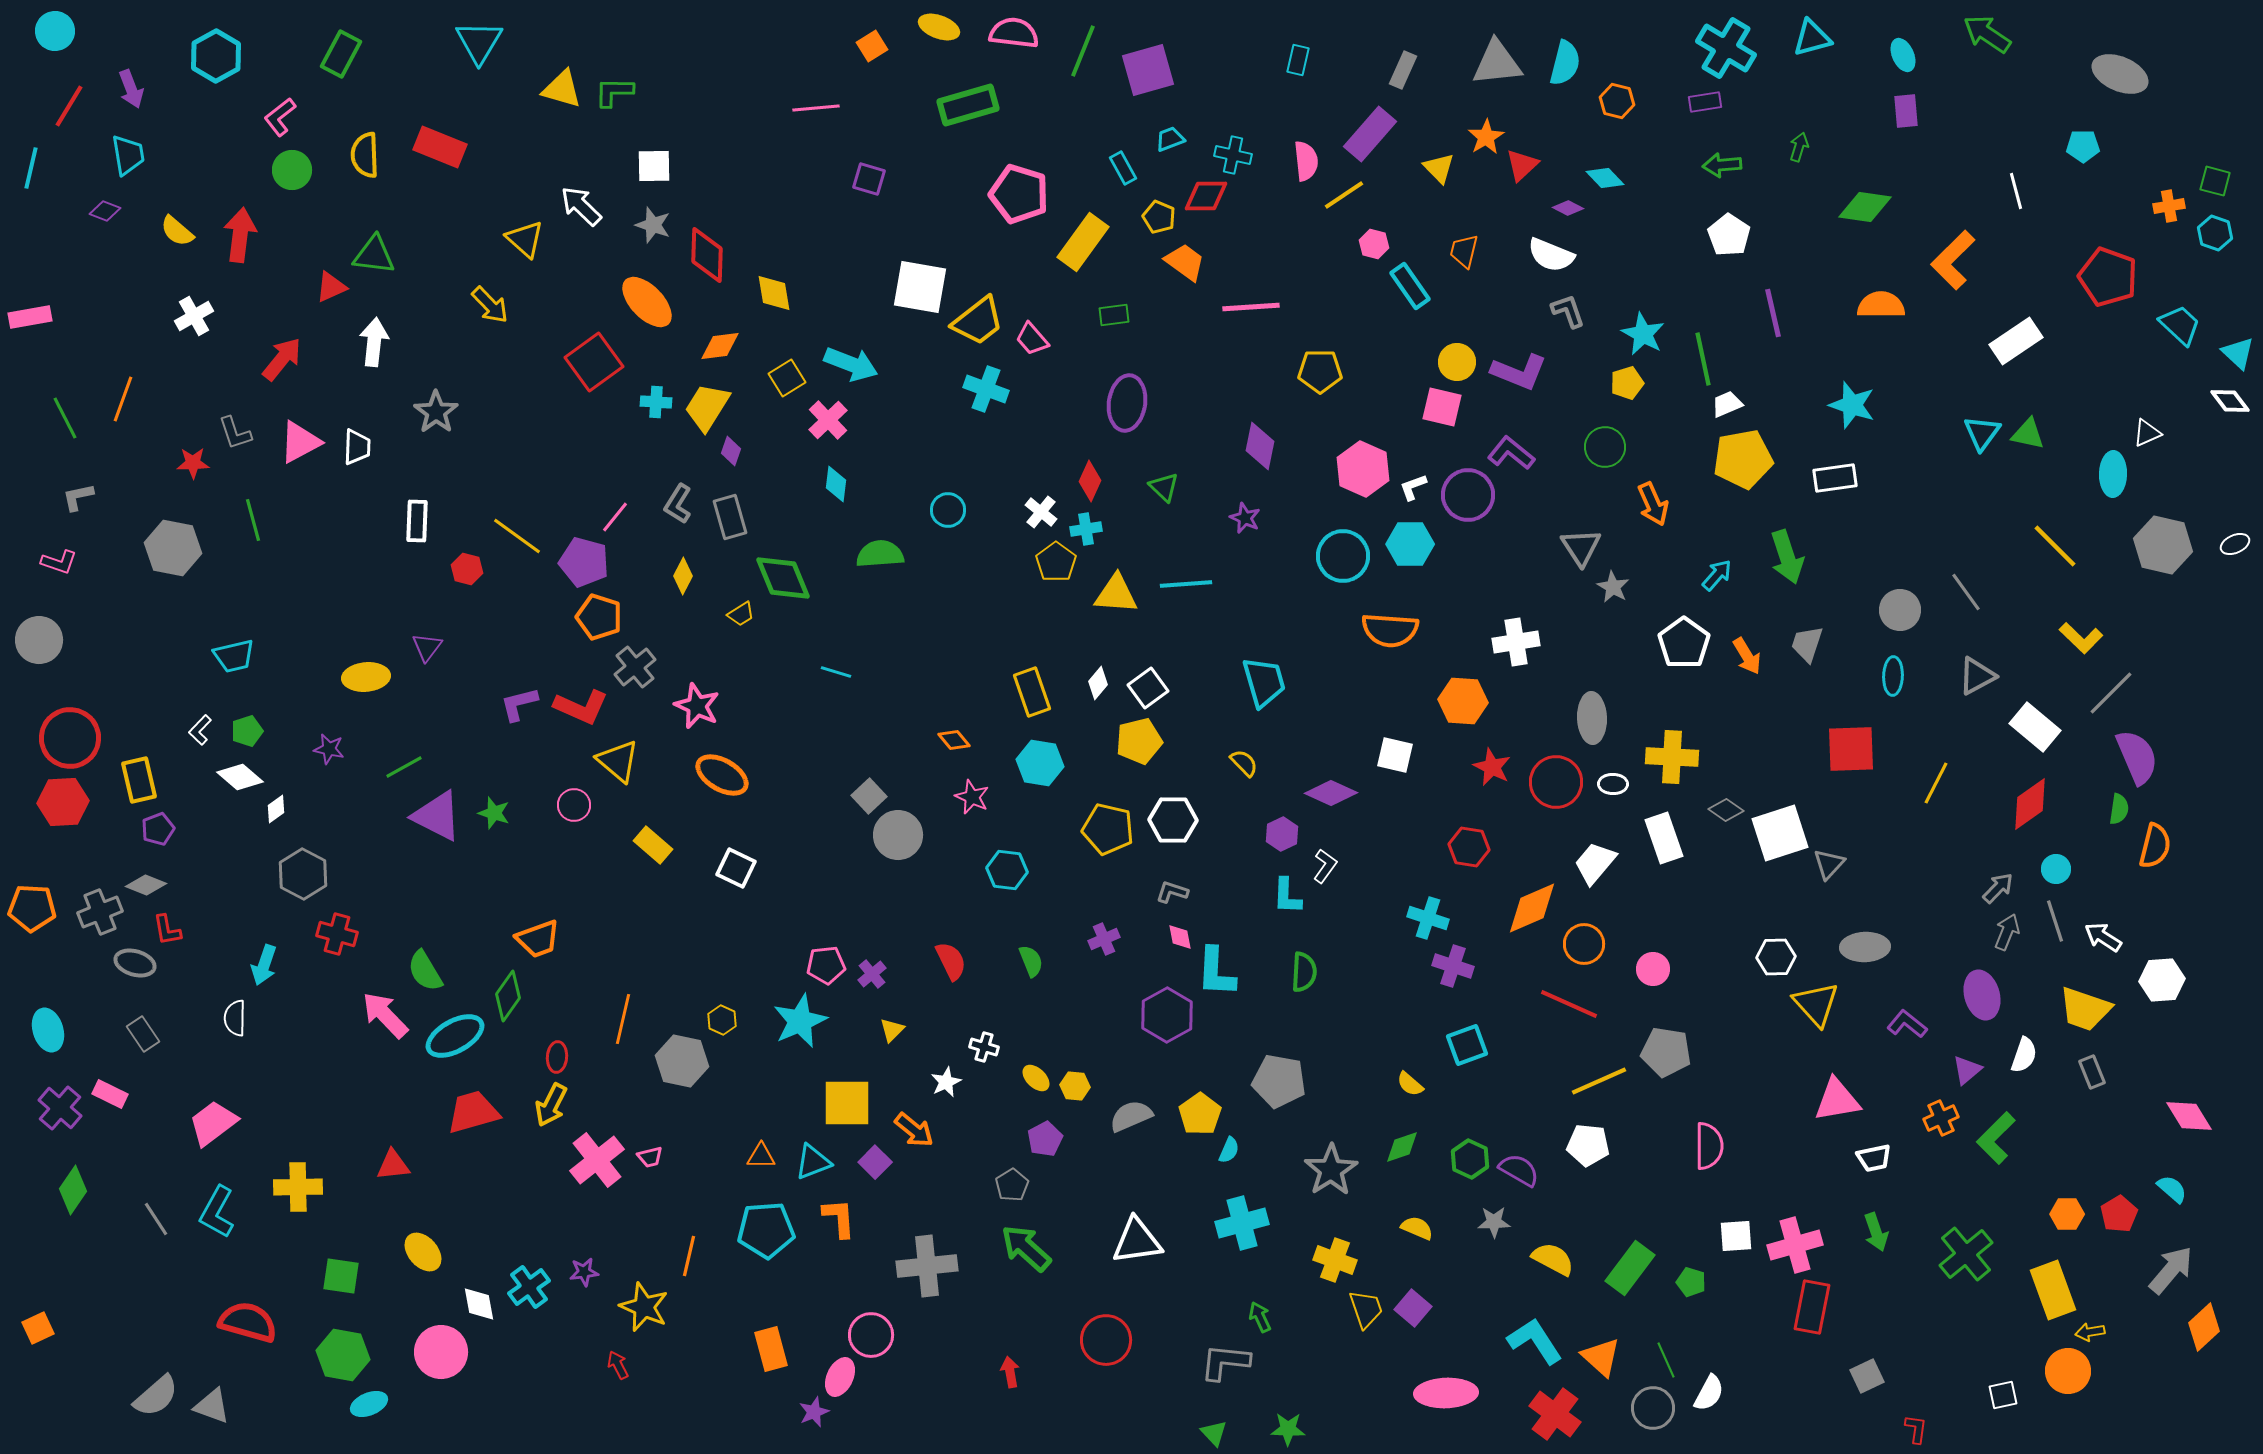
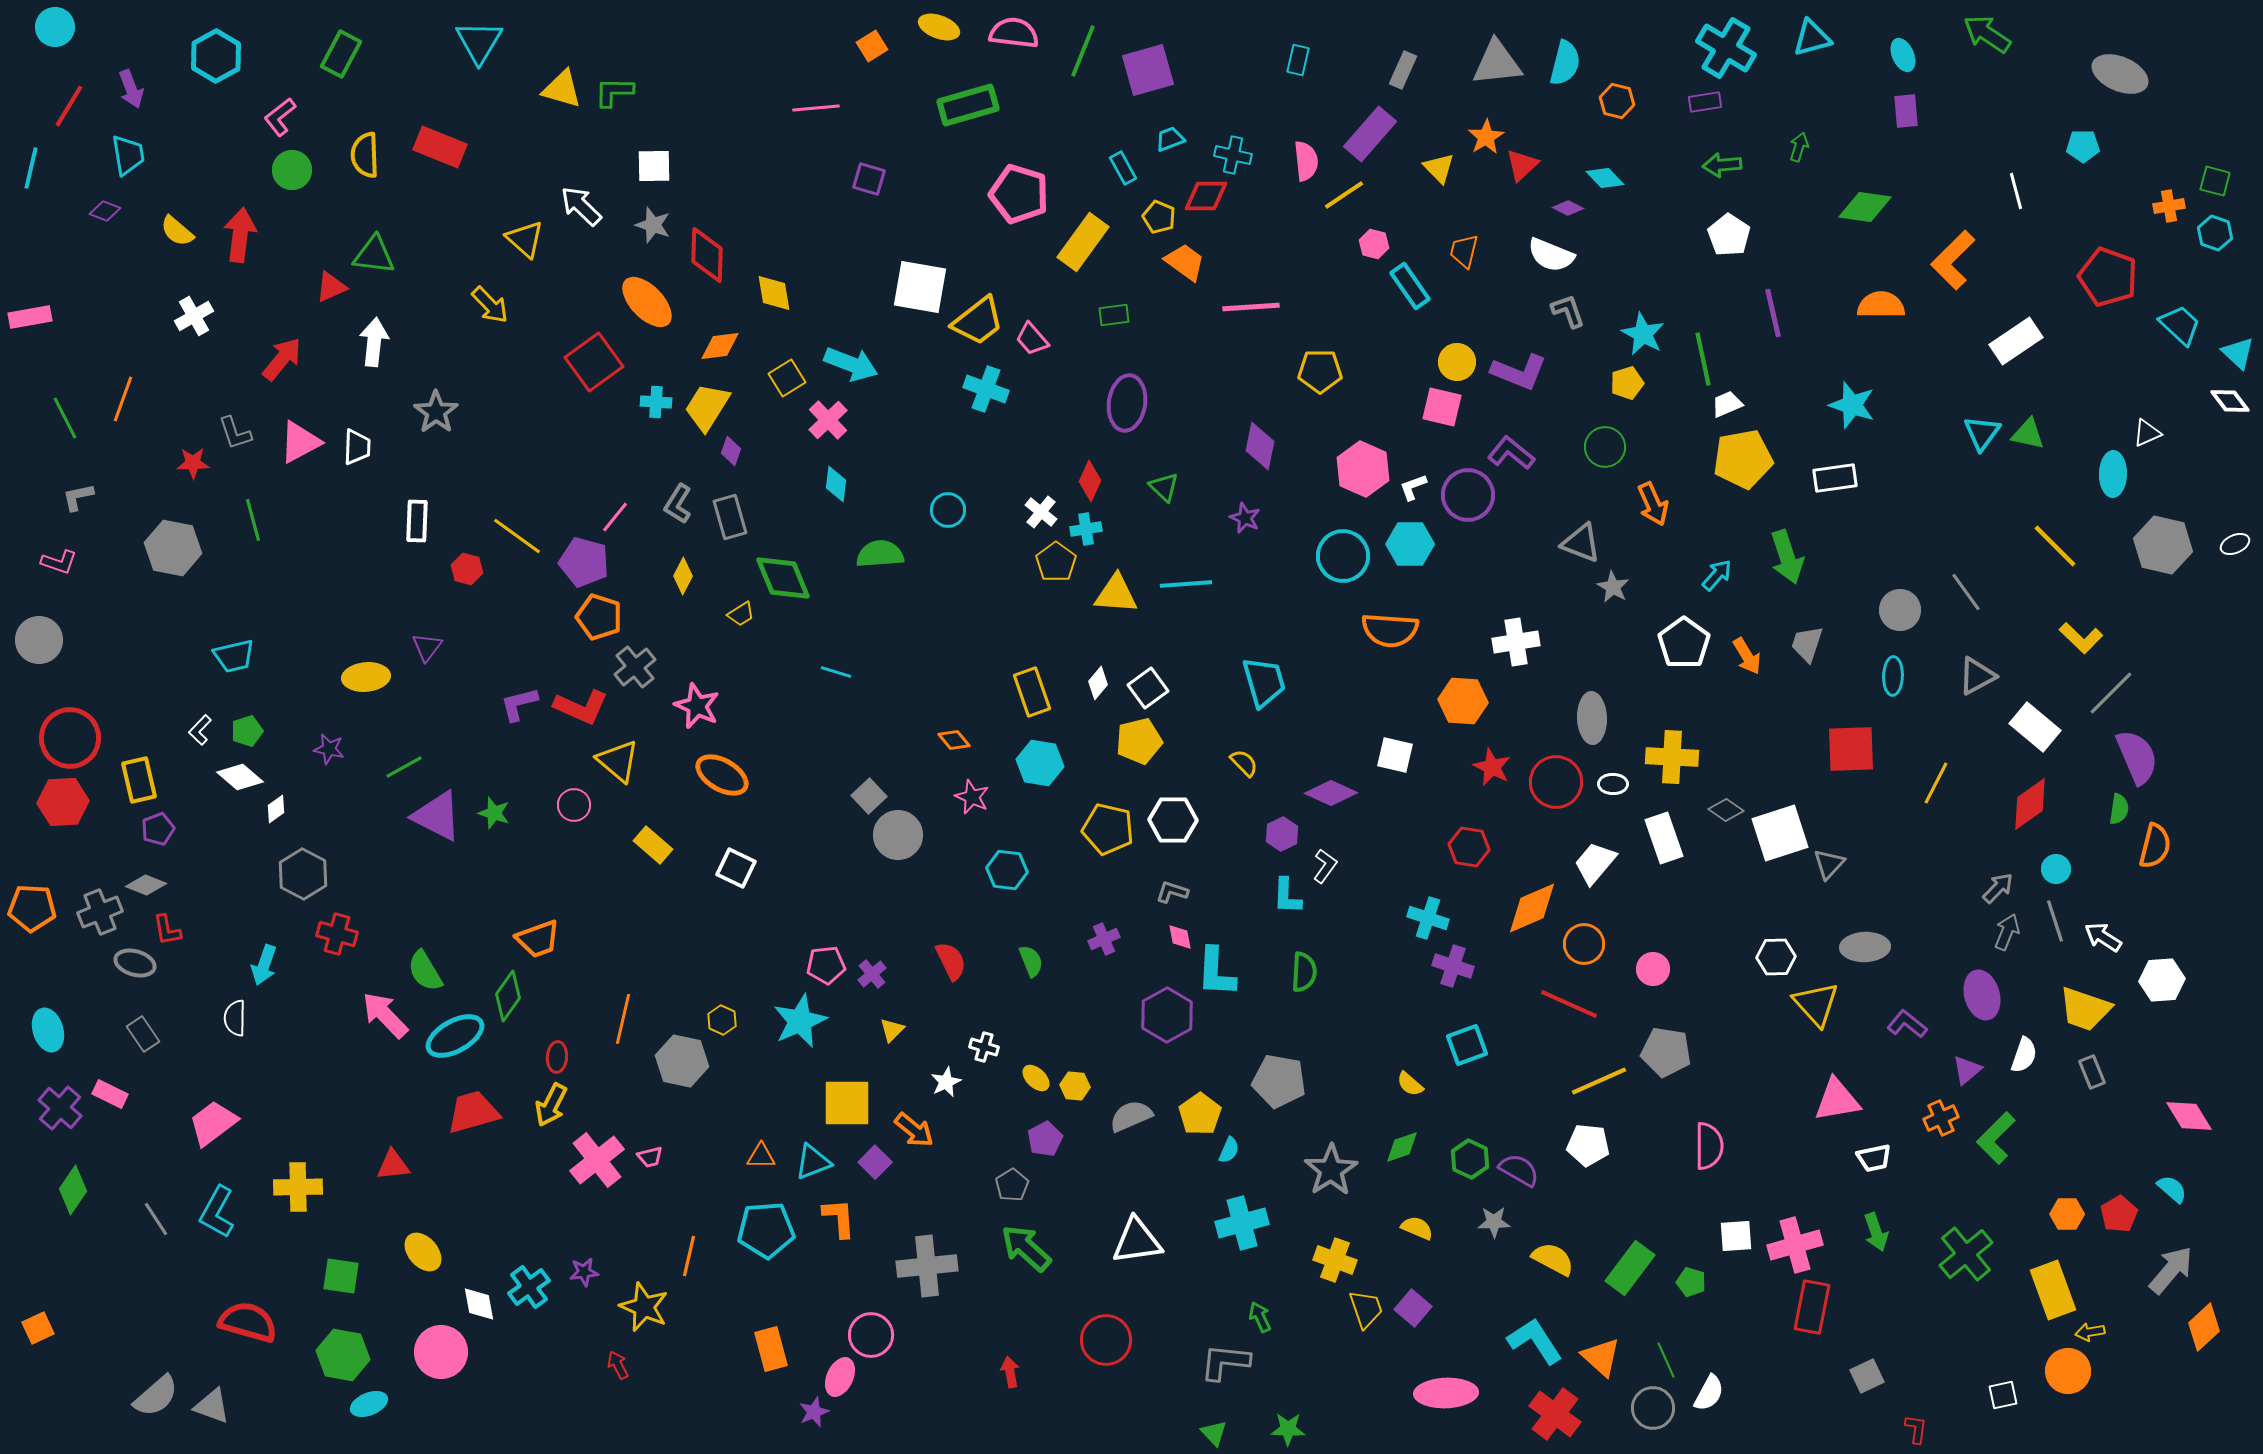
cyan circle at (55, 31): moved 4 px up
gray triangle at (1581, 547): moved 4 px up; rotated 36 degrees counterclockwise
